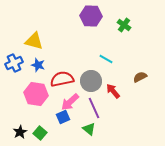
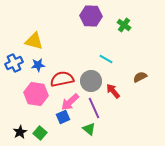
blue star: rotated 24 degrees counterclockwise
